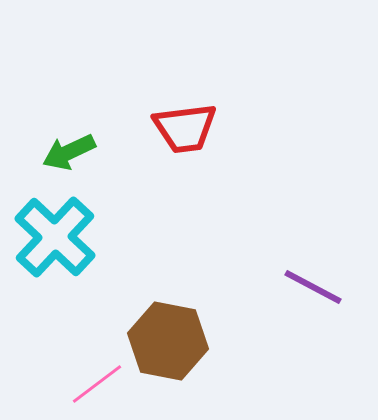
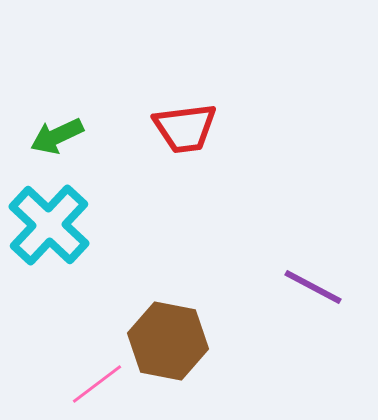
green arrow: moved 12 px left, 16 px up
cyan cross: moved 6 px left, 12 px up
